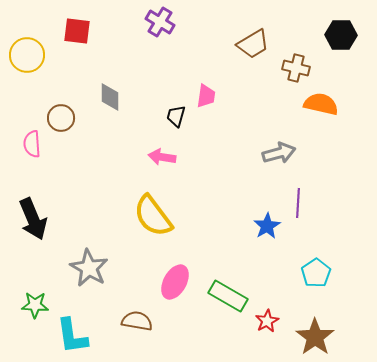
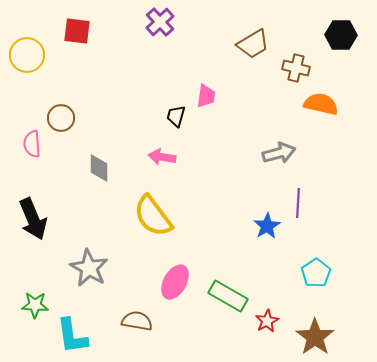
purple cross: rotated 16 degrees clockwise
gray diamond: moved 11 px left, 71 px down
